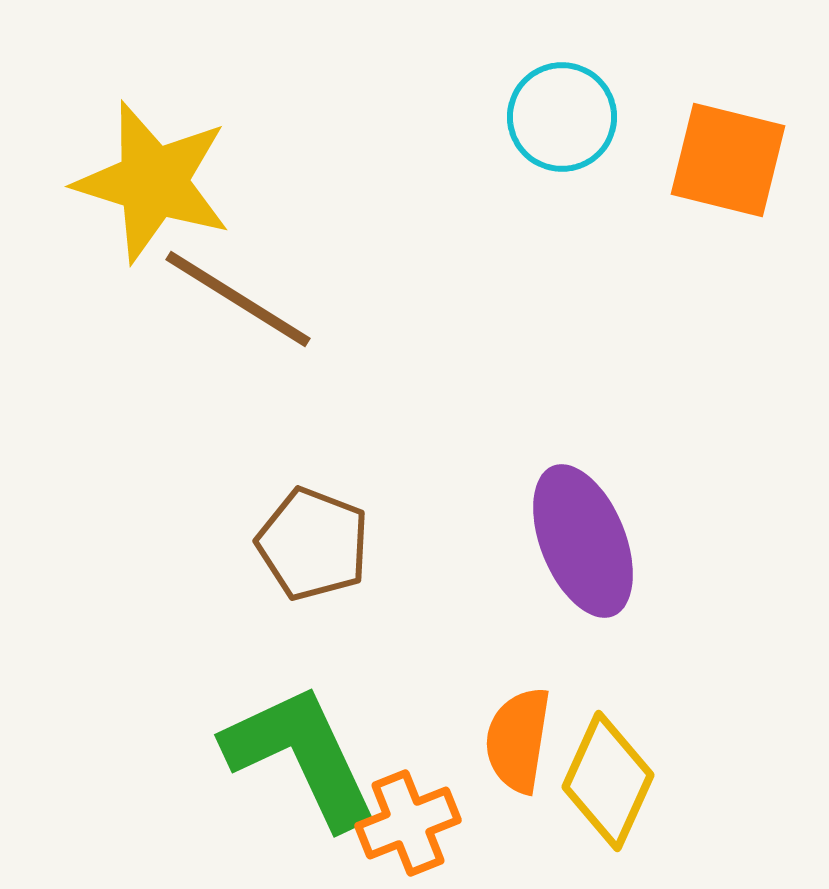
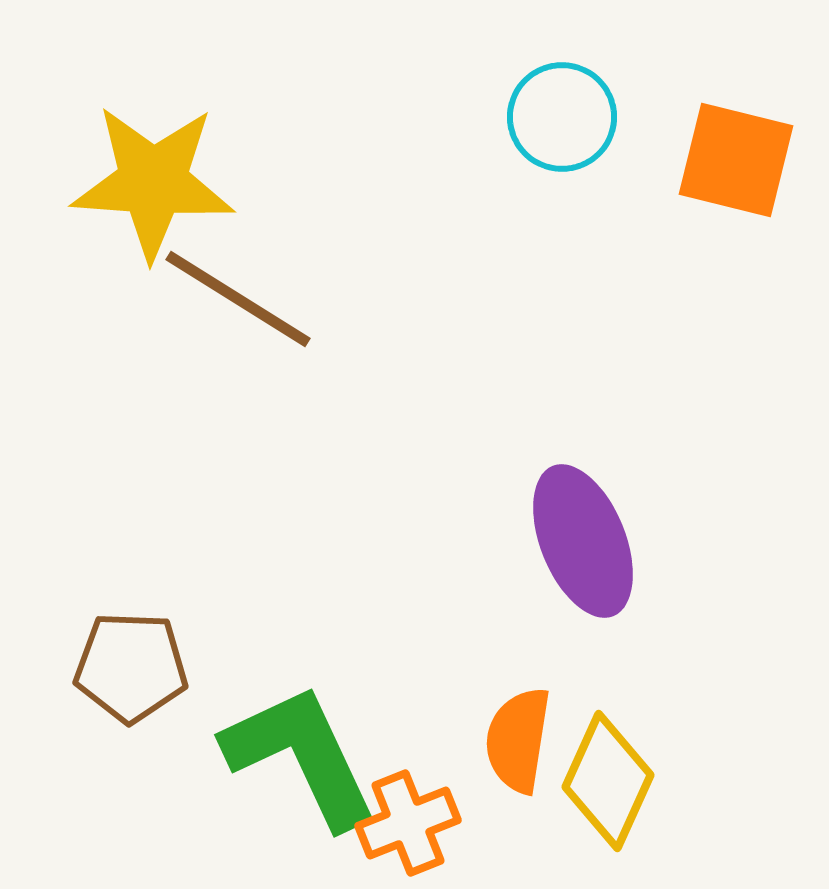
orange square: moved 8 px right
yellow star: rotated 13 degrees counterclockwise
brown pentagon: moved 182 px left, 123 px down; rotated 19 degrees counterclockwise
